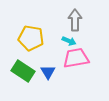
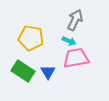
gray arrow: rotated 25 degrees clockwise
